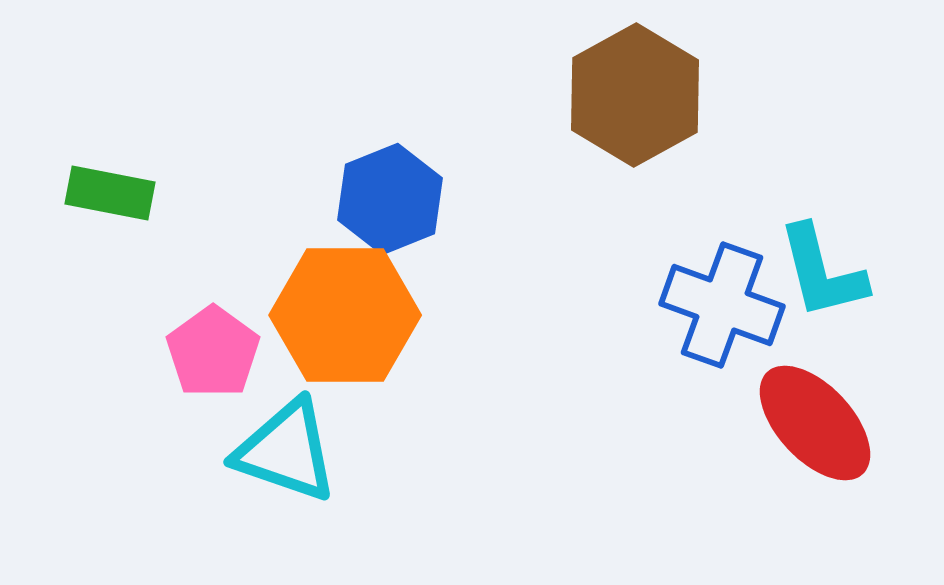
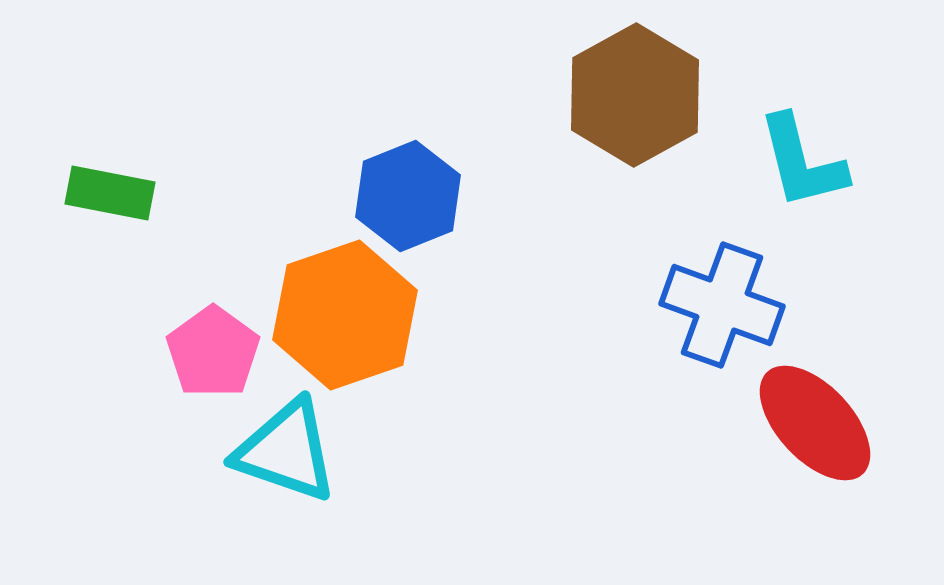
blue hexagon: moved 18 px right, 3 px up
cyan L-shape: moved 20 px left, 110 px up
orange hexagon: rotated 19 degrees counterclockwise
